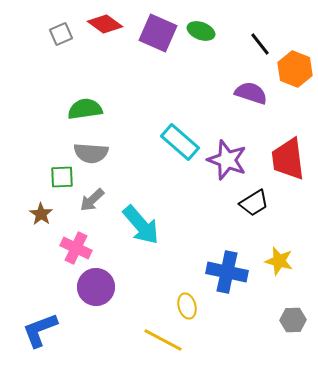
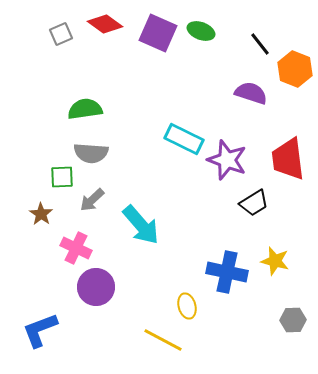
cyan rectangle: moved 4 px right, 3 px up; rotated 15 degrees counterclockwise
yellow star: moved 4 px left
